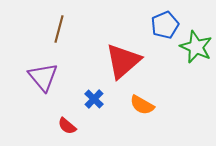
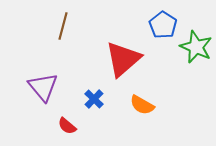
blue pentagon: moved 2 px left; rotated 16 degrees counterclockwise
brown line: moved 4 px right, 3 px up
red triangle: moved 2 px up
purple triangle: moved 10 px down
